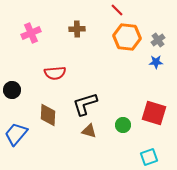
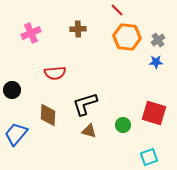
brown cross: moved 1 px right
